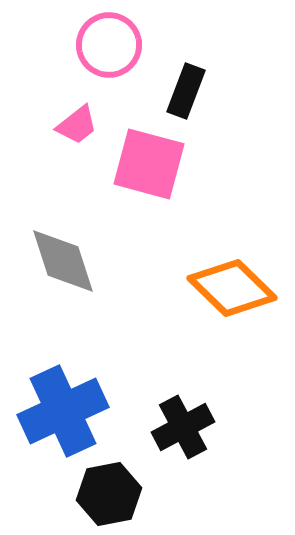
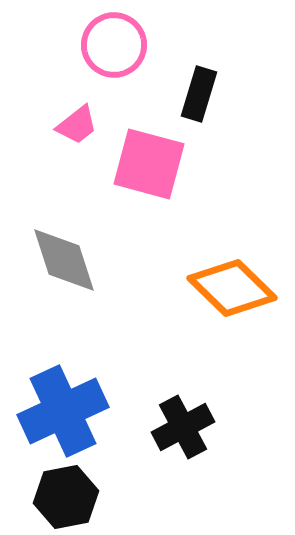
pink circle: moved 5 px right
black rectangle: moved 13 px right, 3 px down; rotated 4 degrees counterclockwise
gray diamond: moved 1 px right, 1 px up
black hexagon: moved 43 px left, 3 px down
